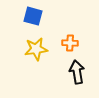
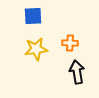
blue square: rotated 18 degrees counterclockwise
